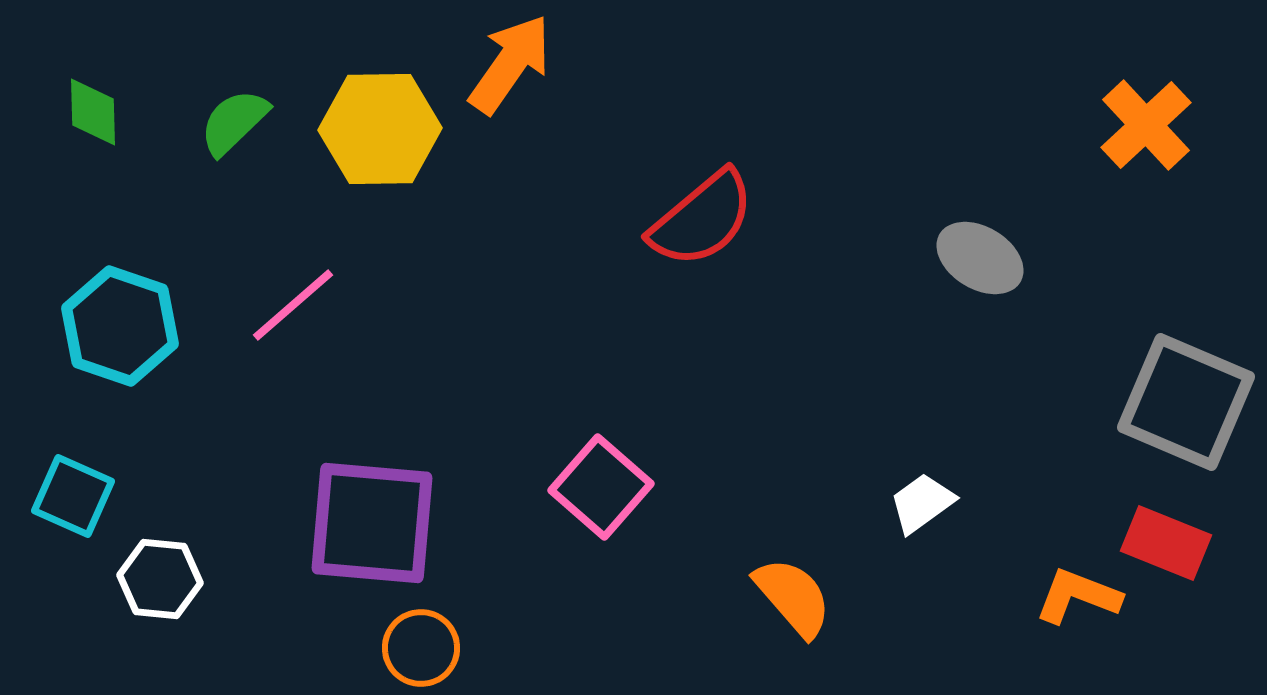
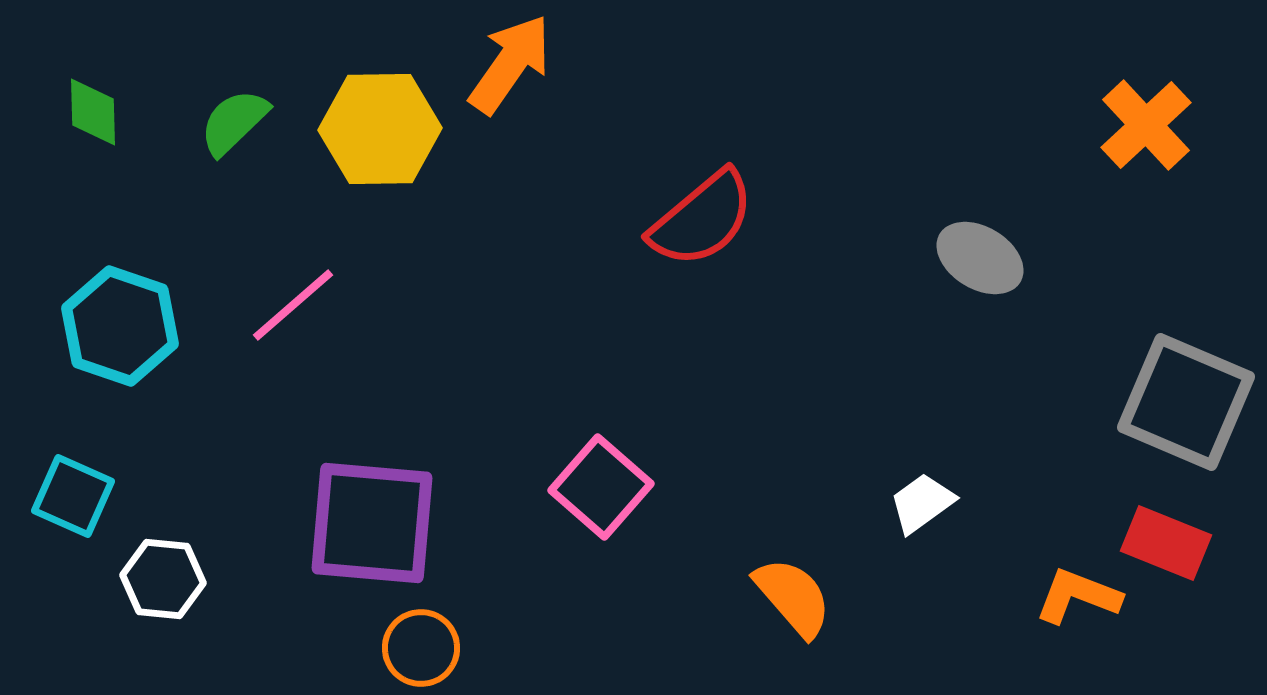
white hexagon: moved 3 px right
